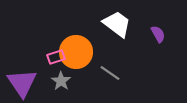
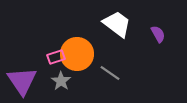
orange circle: moved 1 px right, 2 px down
purple triangle: moved 2 px up
